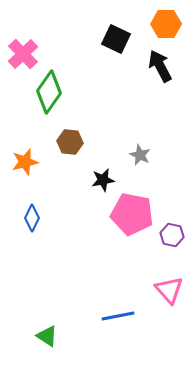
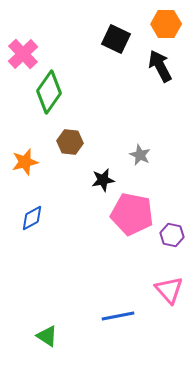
blue diamond: rotated 36 degrees clockwise
